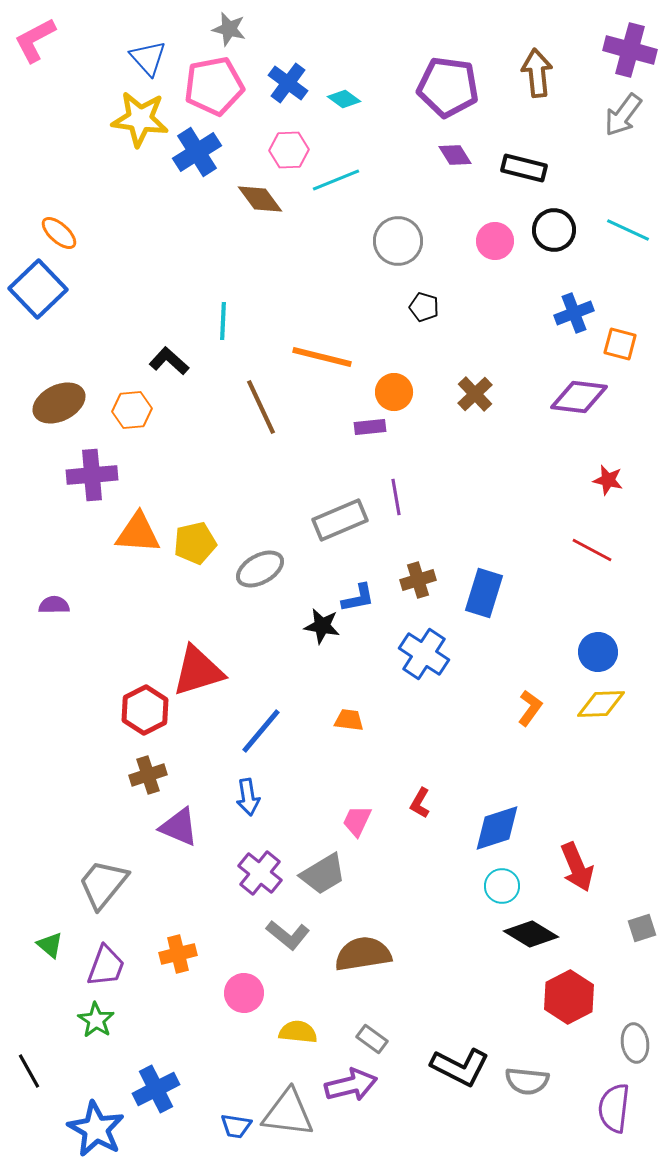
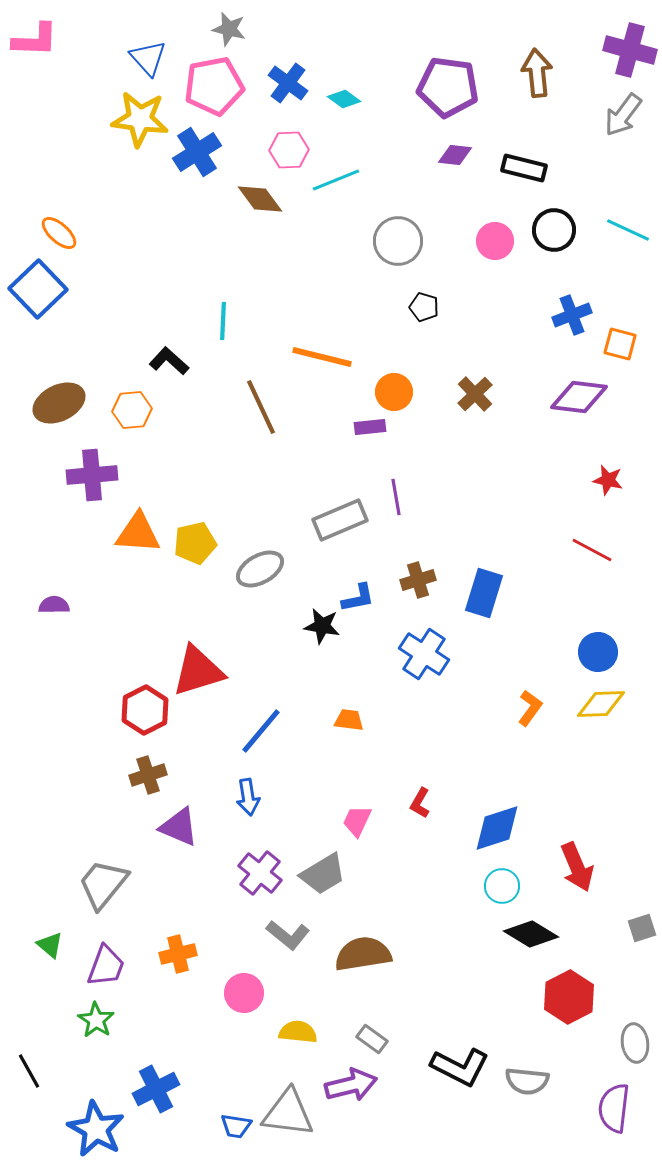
pink L-shape at (35, 40): rotated 150 degrees counterclockwise
purple diamond at (455, 155): rotated 52 degrees counterclockwise
blue cross at (574, 313): moved 2 px left, 2 px down
